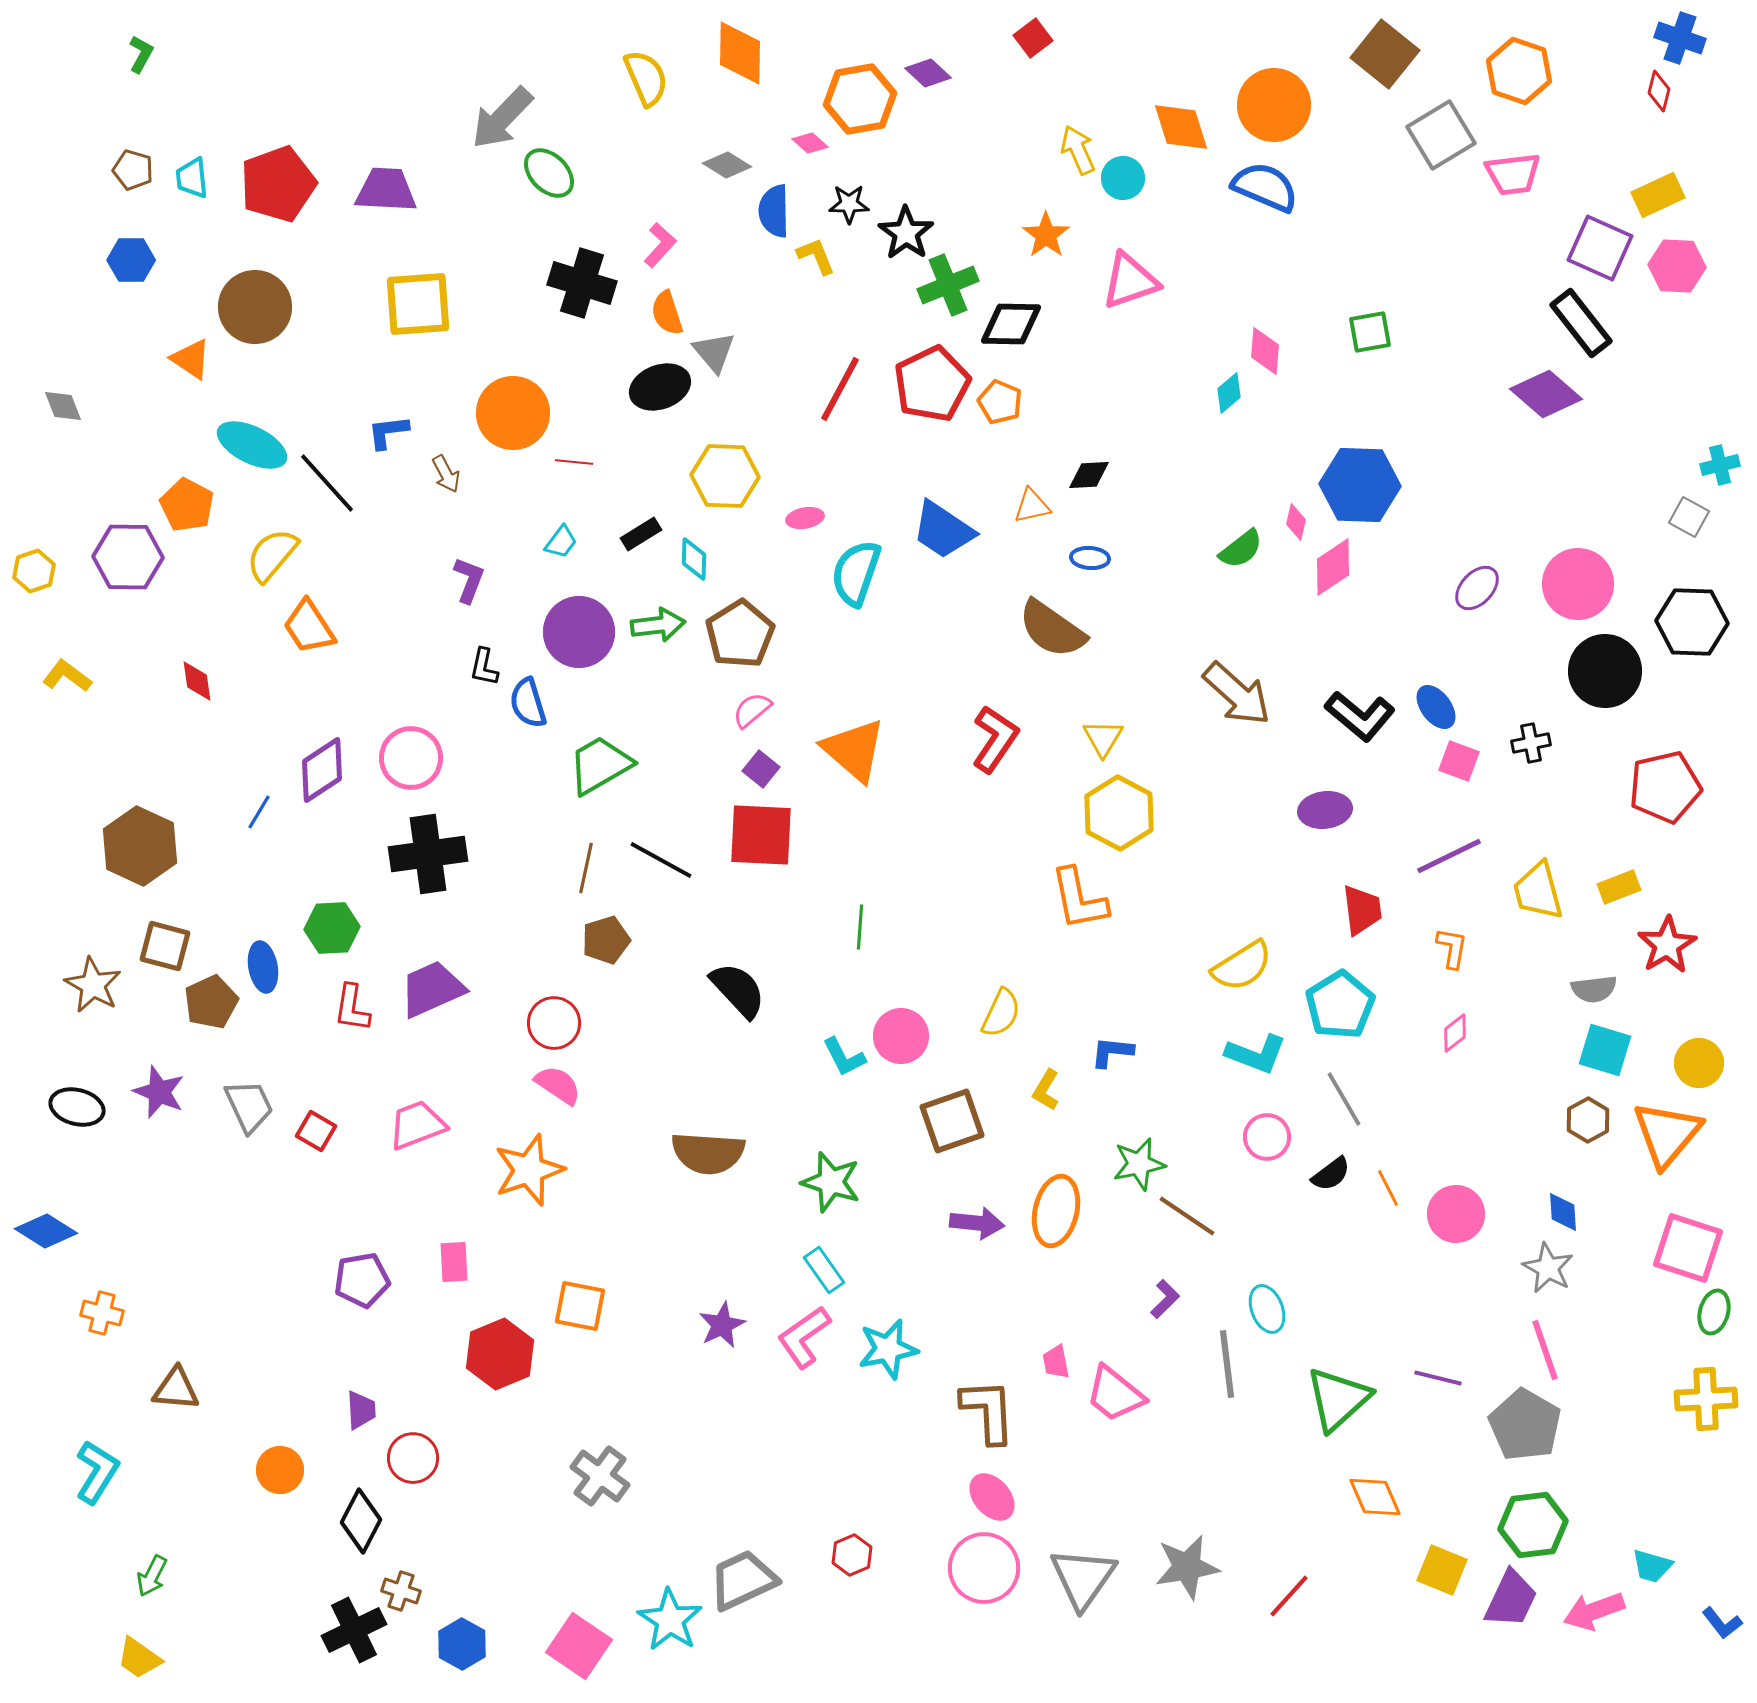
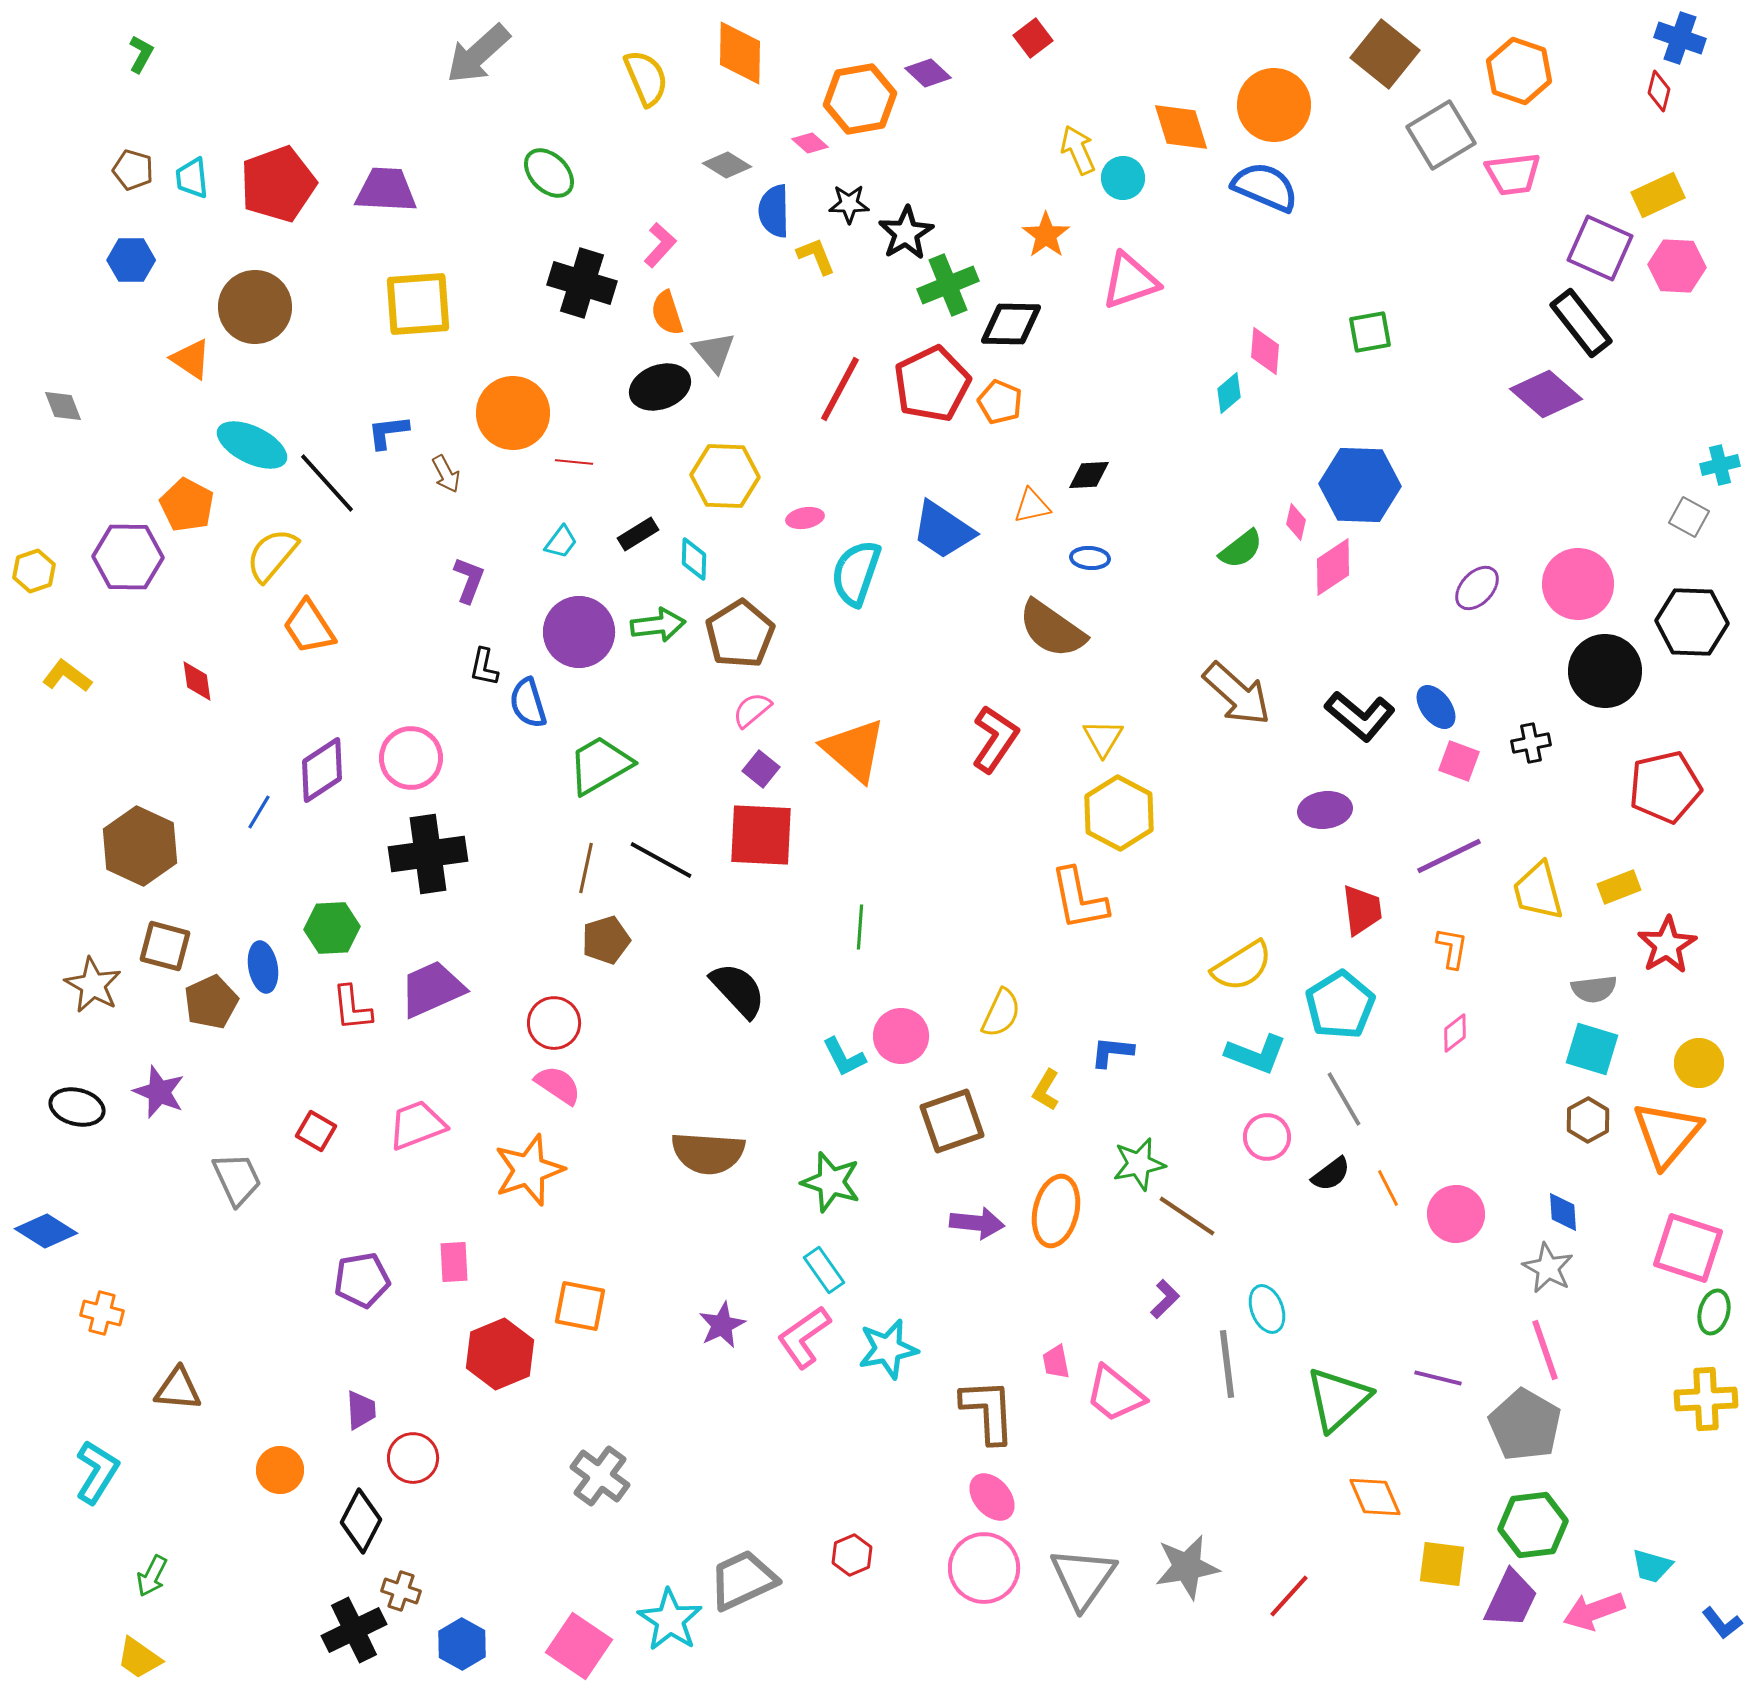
gray arrow at (502, 118): moved 24 px left, 64 px up; rotated 4 degrees clockwise
black star at (906, 233): rotated 6 degrees clockwise
black rectangle at (641, 534): moved 3 px left
red L-shape at (352, 1008): rotated 15 degrees counterclockwise
cyan square at (1605, 1050): moved 13 px left, 1 px up
gray trapezoid at (249, 1106): moved 12 px left, 73 px down
brown triangle at (176, 1389): moved 2 px right
yellow square at (1442, 1570): moved 6 px up; rotated 15 degrees counterclockwise
